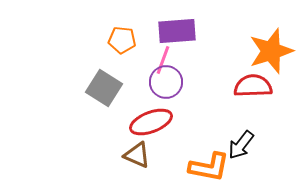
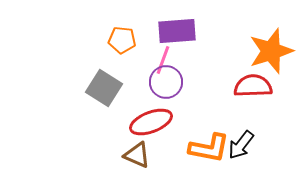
orange L-shape: moved 19 px up
